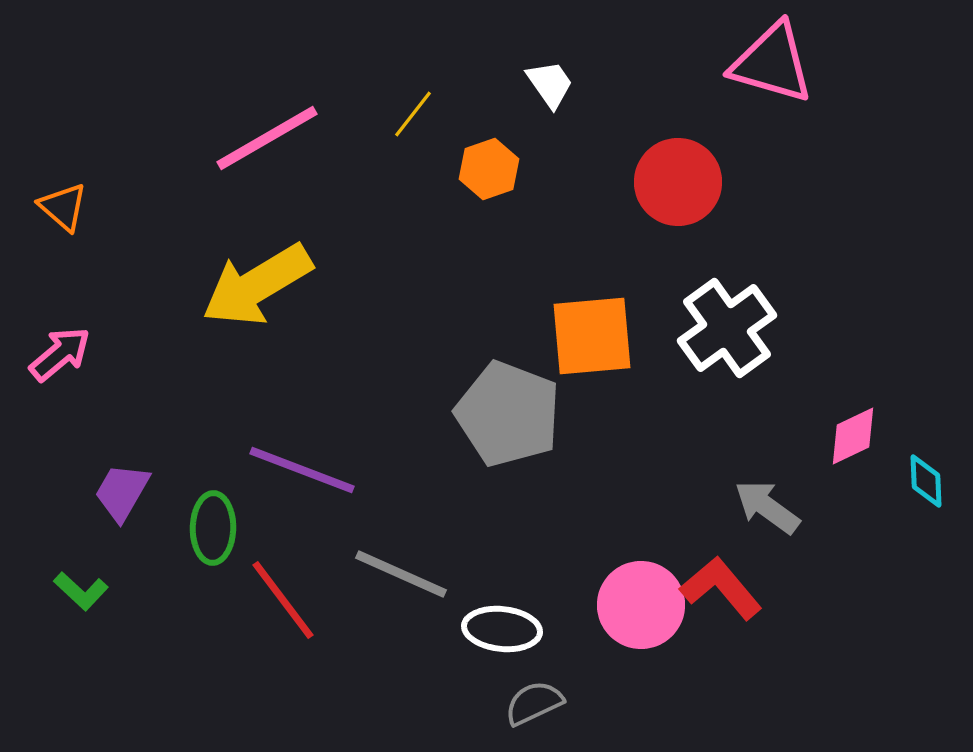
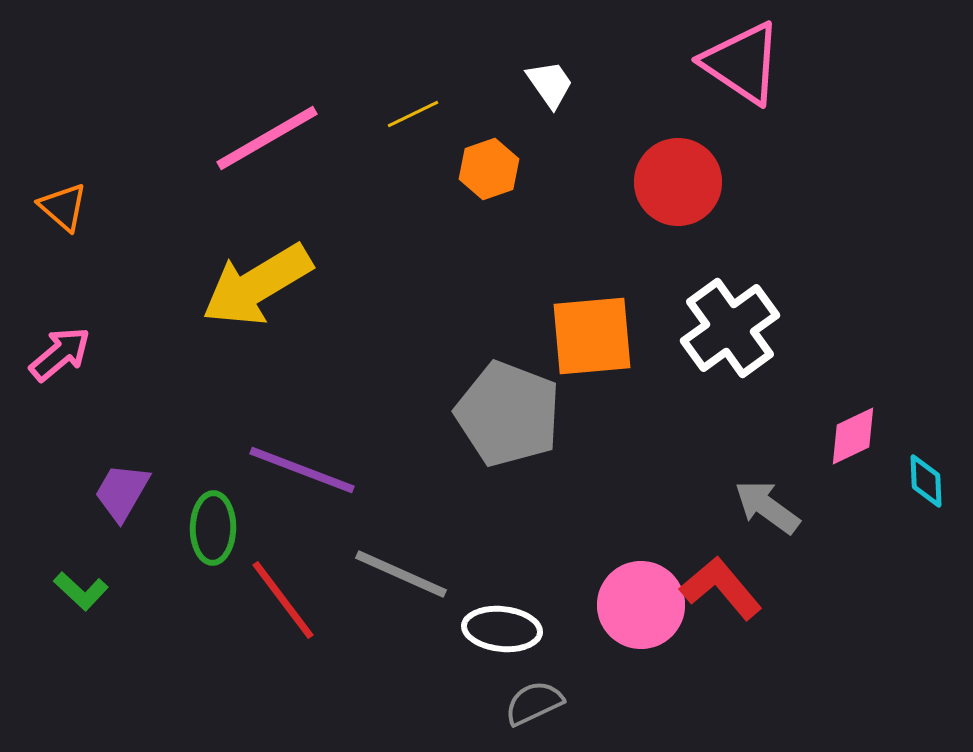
pink triangle: moved 30 px left; rotated 18 degrees clockwise
yellow line: rotated 26 degrees clockwise
white cross: moved 3 px right
